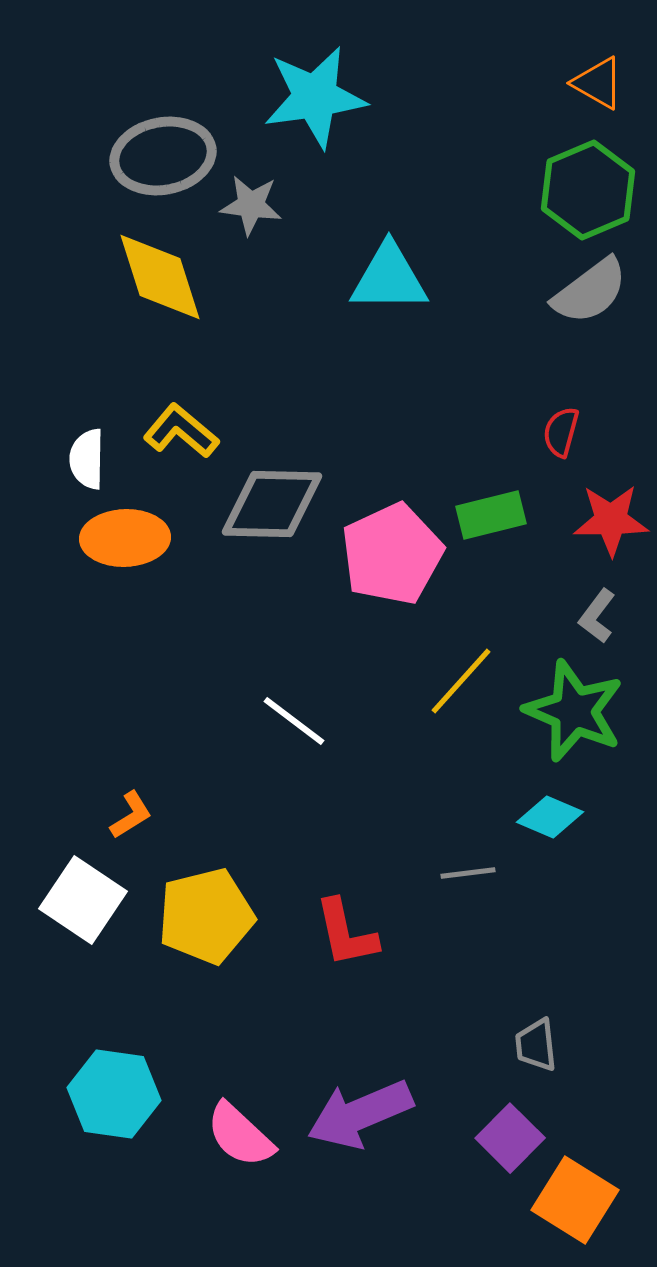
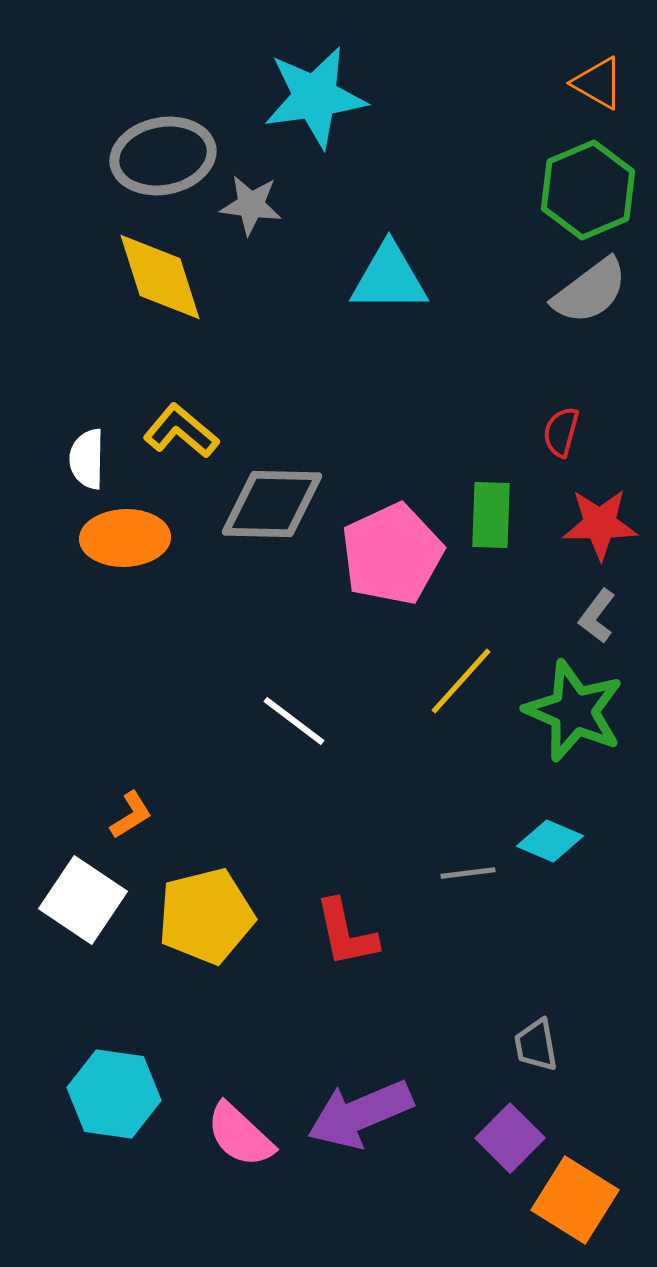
green rectangle: rotated 74 degrees counterclockwise
red star: moved 11 px left, 4 px down
cyan diamond: moved 24 px down
gray trapezoid: rotated 4 degrees counterclockwise
